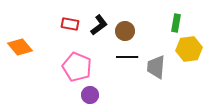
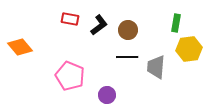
red rectangle: moved 5 px up
brown circle: moved 3 px right, 1 px up
pink pentagon: moved 7 px left, 9 px down
purple circle: moved 17 px right
